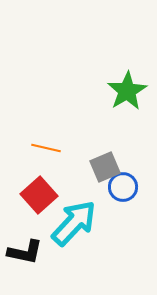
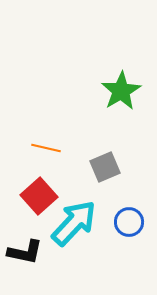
green star: moved 6 px left
blue circle: moved 6 px right, 35 px down
red square: moved 1 px down
